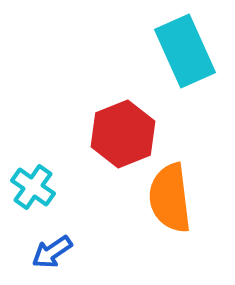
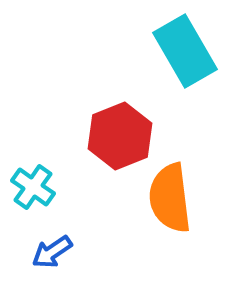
cyan rectangle: rotated 6 degrees counterclockwise
red hexagon: moved 3 px left, 2 px down
